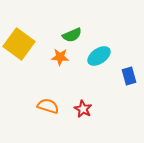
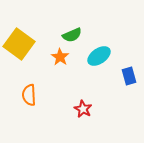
orange star: rotated 30 degrees clockwise
orange semicircle: moved 19 px left, 11 px up; rotated 110 degrees counterclockwise
